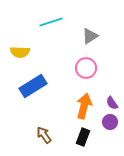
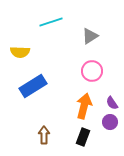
pink circle: moved 6 px right, 3 px down
brown arrow: rotated 36 degrees clockwise
